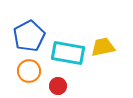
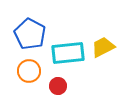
blue pentagon: moved 1 px right, 2 px up; rotated 16 degrees counterclockwise
yellow trapezoid: rotated 15 degrees counterclockwise
cyan rectangle: rotated 16 degrees counterclockwise
